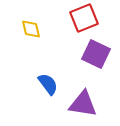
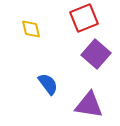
purple square: rotated 16 degrees clockwise
purple triangle: moved 6 px right, 1 px down
